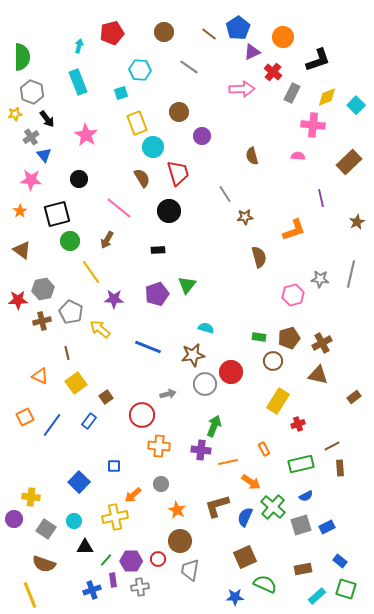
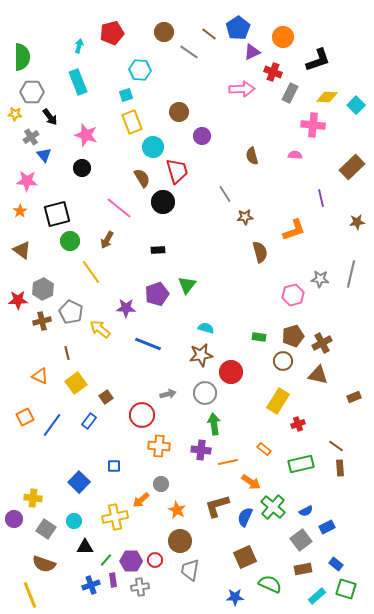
gray line at (189, 67): moved 15 px up
red cross at (273, 72): rotated 18 degrees counterclockwise
gray hexagon at (32, 92): rotated 20 degrees counterclockwise
cyan square at (121, 93): moved 5 px right, 2 px down
gray rectangle at (292, 93): moved 2 px left
yellow diamond at (327, 97): rotated 25 degrees clockwise
yellow star at (15, 114): rotated 16 degrees clockwise
black arrow at (47, 119): moved 3 px right, 2 px up
yellow rectangle at (137, 123): moved 5 px left, 1 px up
pink star at (86, 135): rotated 15 degrees counterclockwise
pink semicircle at (298, 156): moved 3 px left, 1 px up
brown rectangle at (349, 162): moved 3 px right, 5 px down
red trapezoid at (178, 173): moved 1 px left, 2 px up
black circle at (79, 179): moved 3 px right, 11 px up
pink star at (31, 180): moved 4 px left, 1 px down
black circle at (169, 211): moved 6 px left, 9 px up
brown star at (357, 222): rotated 21 degrees clockwise
brown semicircle at (259, 257): moved 1 px right, 5 px up
gray hexagon at (43, 289): rotated 15 degrees counterclockwise
purple star at (114, 299): moved 12 px right, 9 px down
brown pentagon at (289, 338): moved 4 px right, 2 px up
blue line at (148, 347): moved 3 px up
brown star at (193, 355): moved 8 px right
brown circle at (273, 361): moved 10 px right
gray circle at (205, 384): moved 9 px down
brown rectangle at (354, 397): rotated 16 degrees clockwise
green arrow at (214, 426): moved 2 px up; rotated 30 degrees counterclockwise
brown line at (332, 446): moved 4 px right; rotated 63 degrees clockwise
orange rectangle at (264, 449): rotated 24 degrees counterclockwise
orange arrow at (133, 495): moved 8 px right, 5 px down
blue semicircle at (306, 496): moved 15 px down
yellow cross at (31, 497): moved 2 px right, 1 px down
gray square at (301, 525): moved 15 px down; rotated 20 degrees counterclockwise
red circle at (158, 559): moved 3 px left, 1 px down
blue rectangle at (340, 561): moved 4 px left, 3 px down
green semicircle at (265, 584): moved 5 px right
blue cross at (92, 590): moved 1 px left, 5 px up
